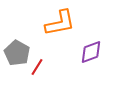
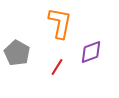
orange L-shape: rotated 68 degrees counterclockwise
red line: moved 20 px right
